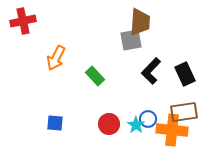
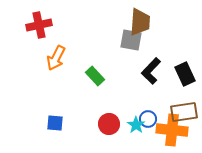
red cross: moved 16 px right, 4 px down
gray square: rotated 20 degrees clockwise
